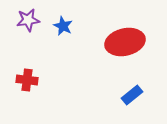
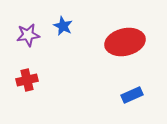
purple star: moved 15 px down
red cross: rotated 20 degrees counterclockwise
blue rectangle: rotated 15 degrees clockwise
